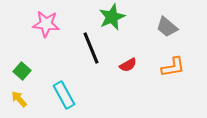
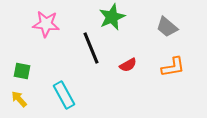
green square: rotated 30 degrees counterclockwise
